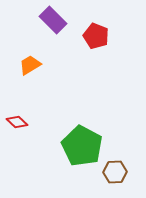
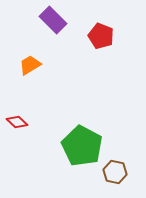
red pentagon: moved 5 px right
brown hexagon: rotated 15 degrees clockwise
